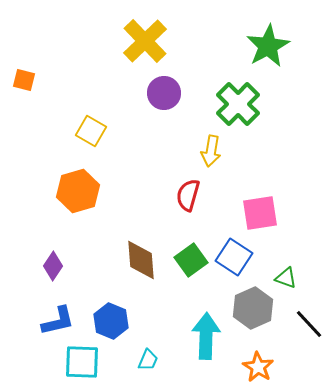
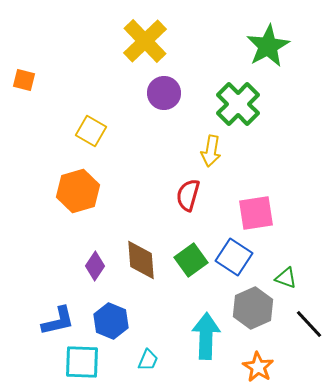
pink square: moved 4 px left
purple diamond: moved 42 px right
